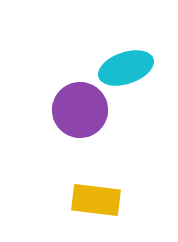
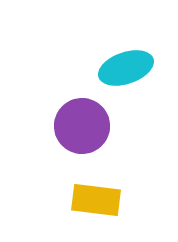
purple circle: moved 2 px right, 16 px down
